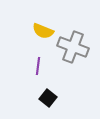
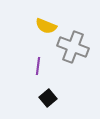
yellow semicircle: moved 3 px right, 5 px up
black square: rotated 12 degrees clockwise
